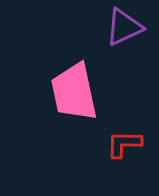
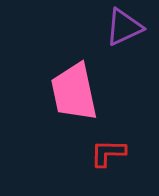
red L-shape: moved 16 px left, 9 px down
